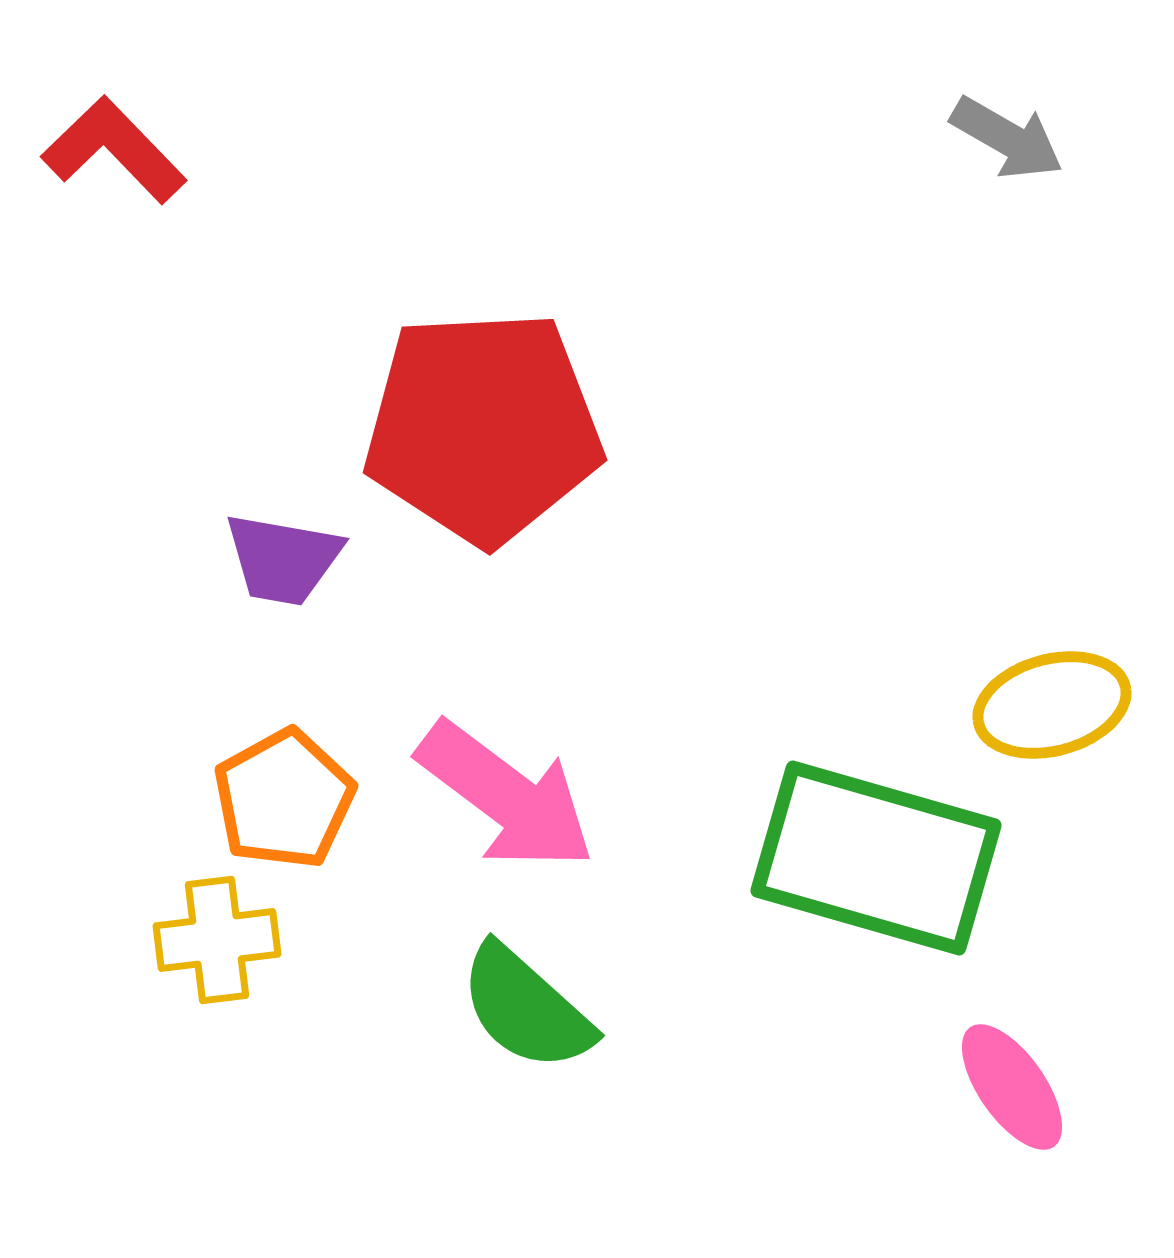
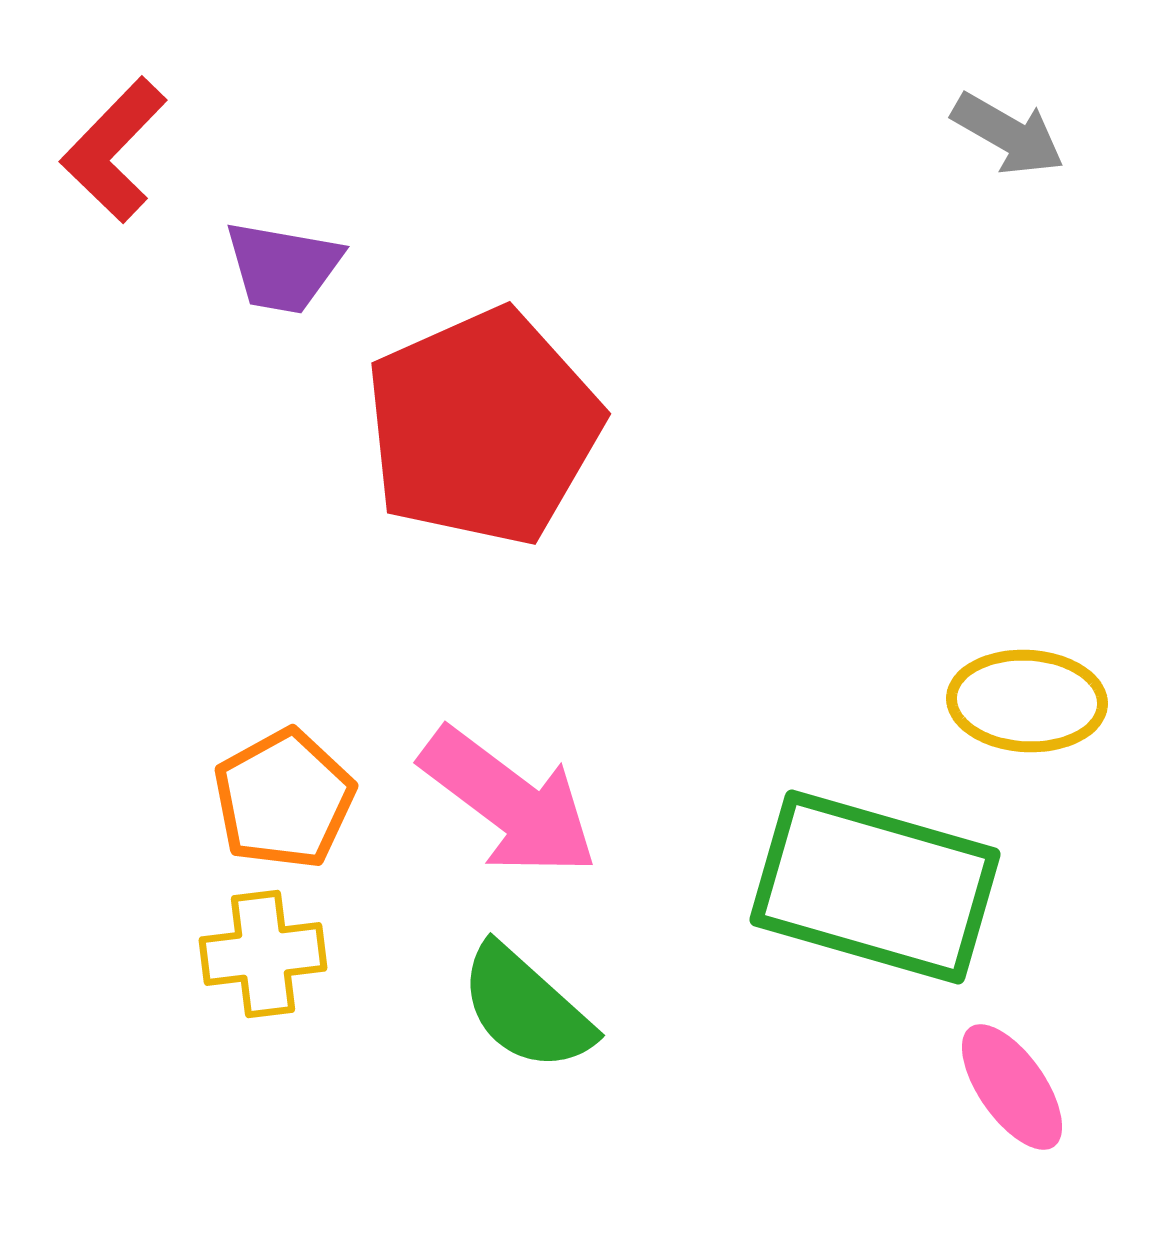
gray arrow: moved 1 px right, 4 px up
red L-shape: rotated 92 degrees counterclockwise
red pentagon: rotated 21 degrees counterclockwise
purple trapezoid: moved 292 px up
yellow ellipse: moved 25 px left, 4 px up; rotated 18 degrees clockwise
pink arrow: moved 3 px right, 6 px down
green rectangle: moved 1 px left, 29 px down
yellow cross: moved 46 px right, 14 px down
